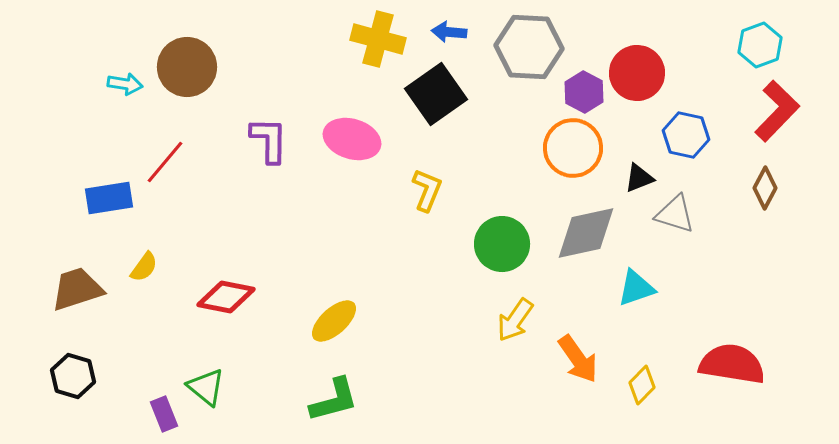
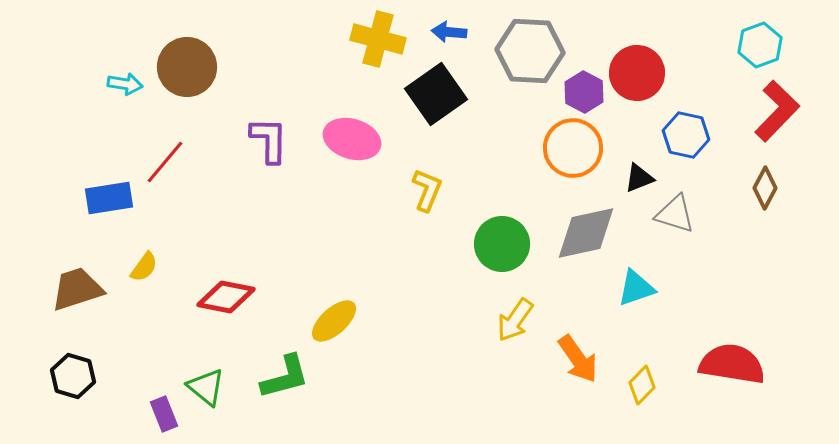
gray hexagon: moved 1 px right, 4 px down
green L-shape: moved 49 px left, 23 px up
